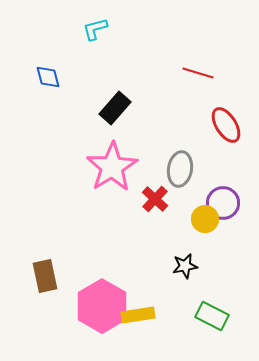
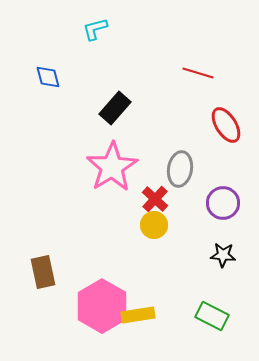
yellow circle: moved 51 px left, 6 px down
black star: moved 38 px right, 11 px up; rotated 15 degrees clockwise
brown rectangle: moved 2 px left, 4 px up
